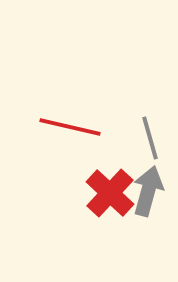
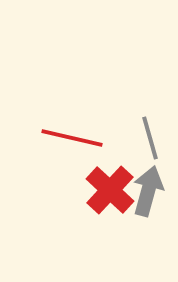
red line: moved 2 px right, 11 px down
red cross: moved 3 px up
